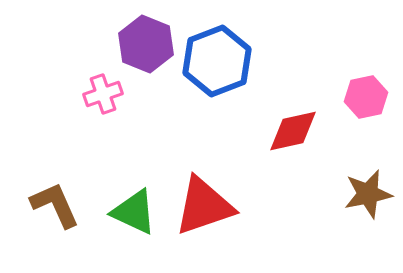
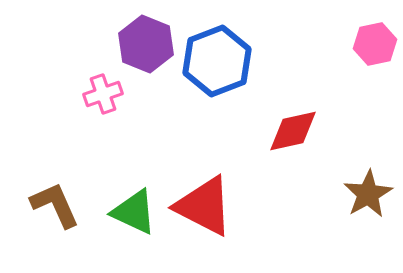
pink hexagon: moved 9 px right, 53 px up
brown star: rotated 18 degrees counterclockwise
red triangle: rotated 46 degrees clockwise
